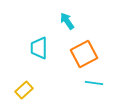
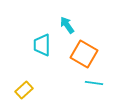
cyan arrow: moved 4 px down
cyan trapezoid: moved 3 px right, 3 px up
orange square: rotated 32 degrees counterclockwise
